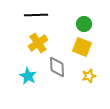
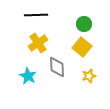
yellow square: rotated 18 degrees clockwise
